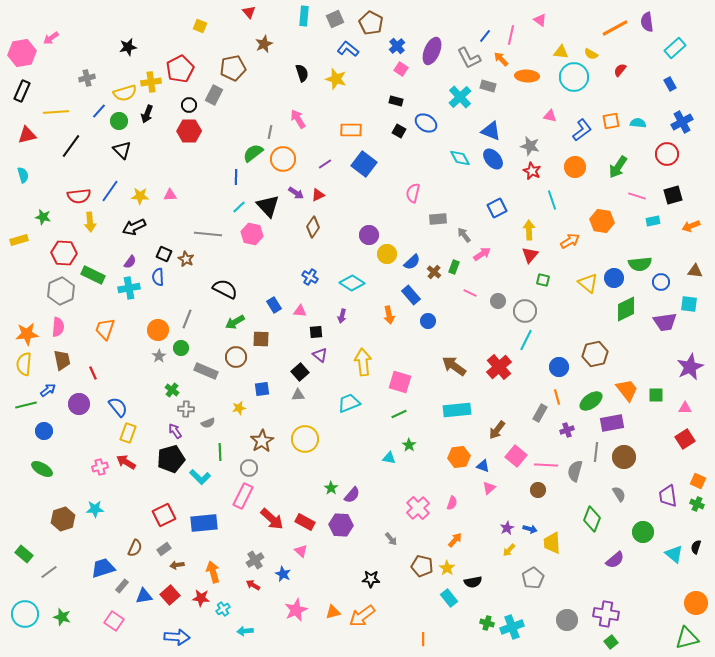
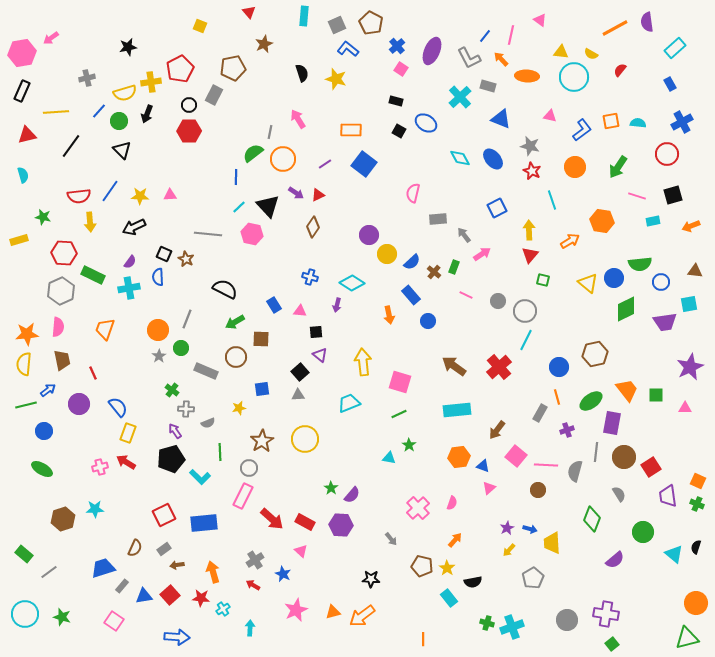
gray square at (335, 19): moved 2 px right, 6 px down
blue triangle at (491, 131): moved 10 px right, 12 px up
blue cross at (310, 277): rotated 14 degrees counterclockwise
pink line at (470, 293): moved 4 px left, 2 px down
cyan square at (689, 304): rotated 18 degrees counterclockwise
purple arrow at (342, 316): moved 5 px left, 11 px up
purple rectangle at (612, 423): rotated 70 degrees counterclockwise
red square at (685, 439): moved 34 px left, 28 px down
cyan arrow at (245, 631): moved 5 px right, 3 px up; rotated 98 degrees clockwise
green square at (611, 642): moved 1 px right, 2 px down
